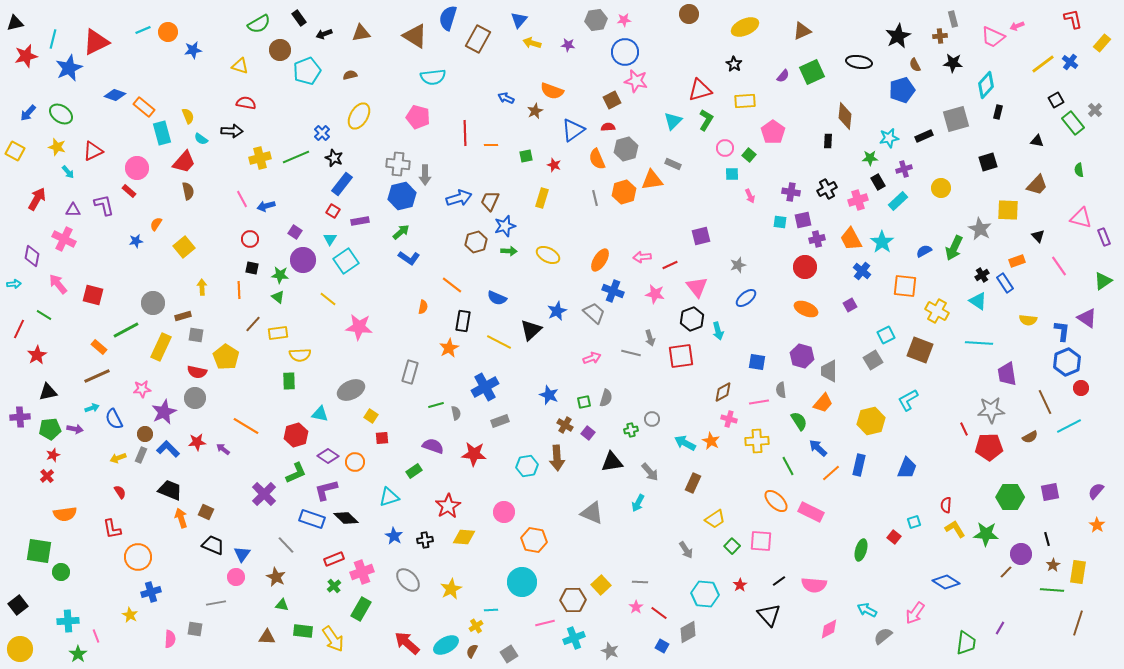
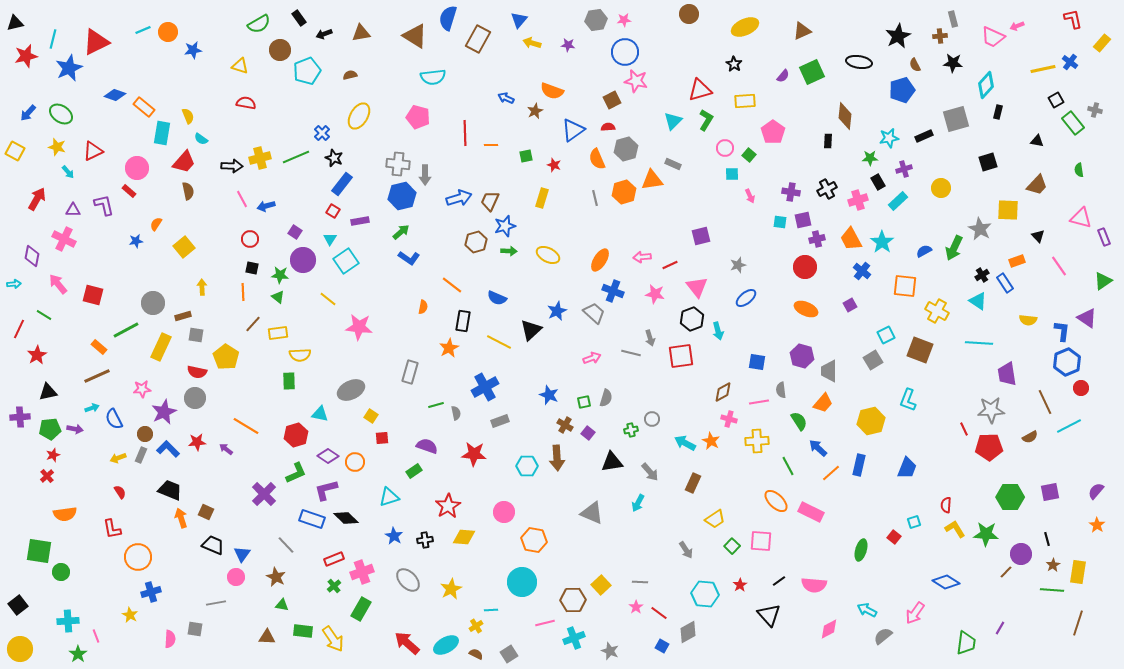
yellow line at (1043, 64): moved 5 px down; rotated 25 degrees clockwise
gray cross at (1095, 110): rotated 32 degrees counterclockwise
black arrow at (232, 131): moved 35 px down
cyan rectangle at (162, 133): rotated 25 degrees clockwise
orange line at (239, 290): moved 4 px right, 2 px down
cyan L-shape at (908, 400): rotated 40 degrees counterclockwise
purple semicircle at (433, 446): moved 6 px left
purple arrow at (223, 449): moved 3 px right
cyan hexagon at (527, 466): rotated 10 degrees clockwise
brown semicircle at (472, 651): moved 4 px right, 3 px down; rotated 88 degrees clockwise
